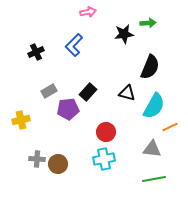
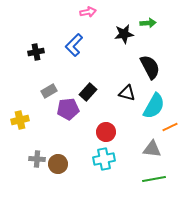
black cross: rotated 14 degrees clockwise
black semicircle: rotated 50 degrees counterclockwise
yellow cross: moved 1 px left
